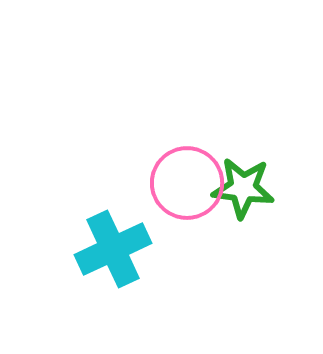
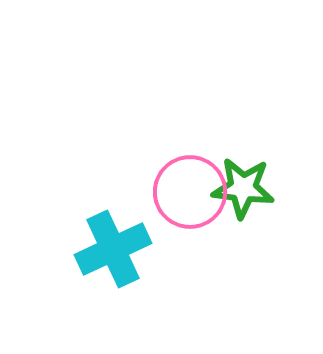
pink circle: moved 3 px right, 9 px down
